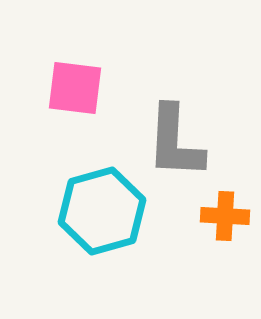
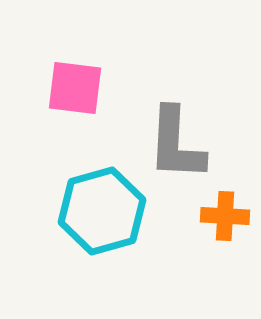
gray L-shape: moved 1 px right, 2 px down
